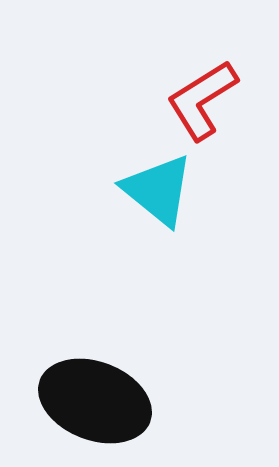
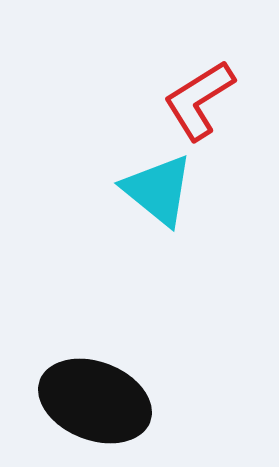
red L-shape: moved 3 px left
